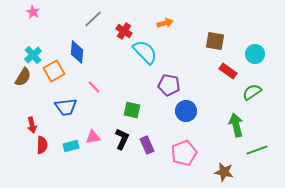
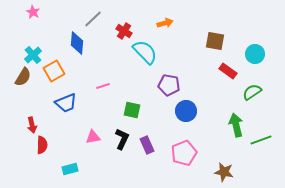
blue diamond: moved 9 px up
pink line: moved 9 px right, 1 px up; rotated 64 degrees counterclockwise
blue trapezoid: moved 4 px up; rotated 15 degrees counterclockwise
cyan rectangle: moved 1 px left, 23 px down
green line: moved 4 px right, 10 px up
